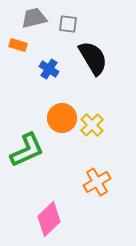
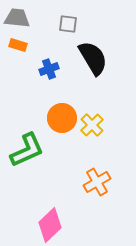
gray trapezoid: moved 17 px left; rotated 20 degrees clockwise
blue cross: rotated 36 degrees clockwise
pink diamond: moved 1 px right, 6 px down
